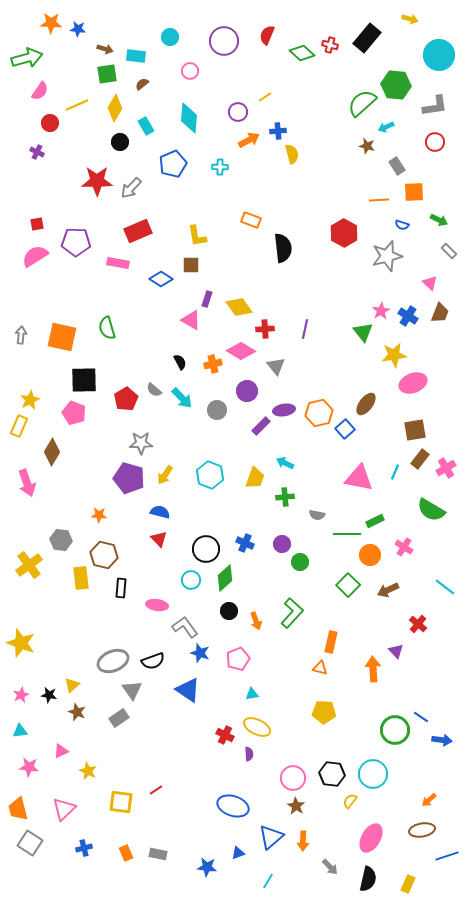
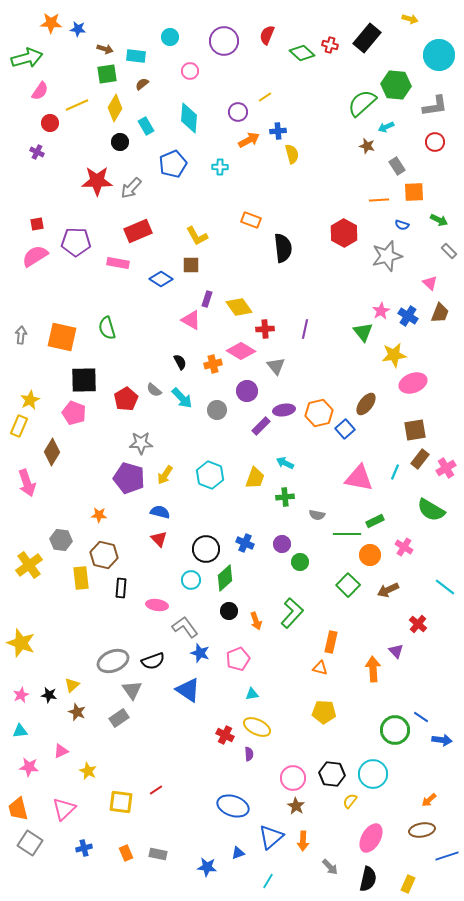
yellow L-shape at (197, 236): rotated 20 degrees counterclockwise
